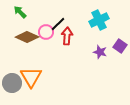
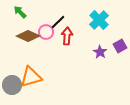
cyan cross: rotated 18 degrees counterclockwise
black line: moved 2 px up
brown diamond: moved 1 px right, 1 px up
purple square: rotated 24 degrees clockwise
purple star: rotated 16 degrees clockwise
orange triangle: rotated 45 degrees clockwise
gray circle: moved 2 px down
